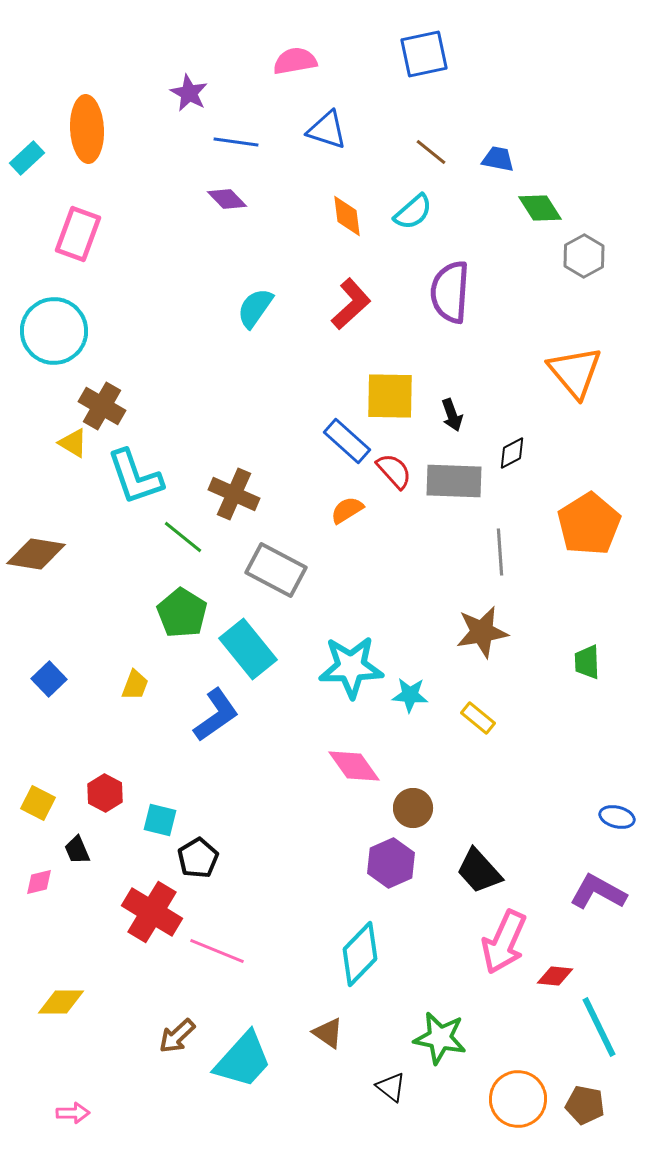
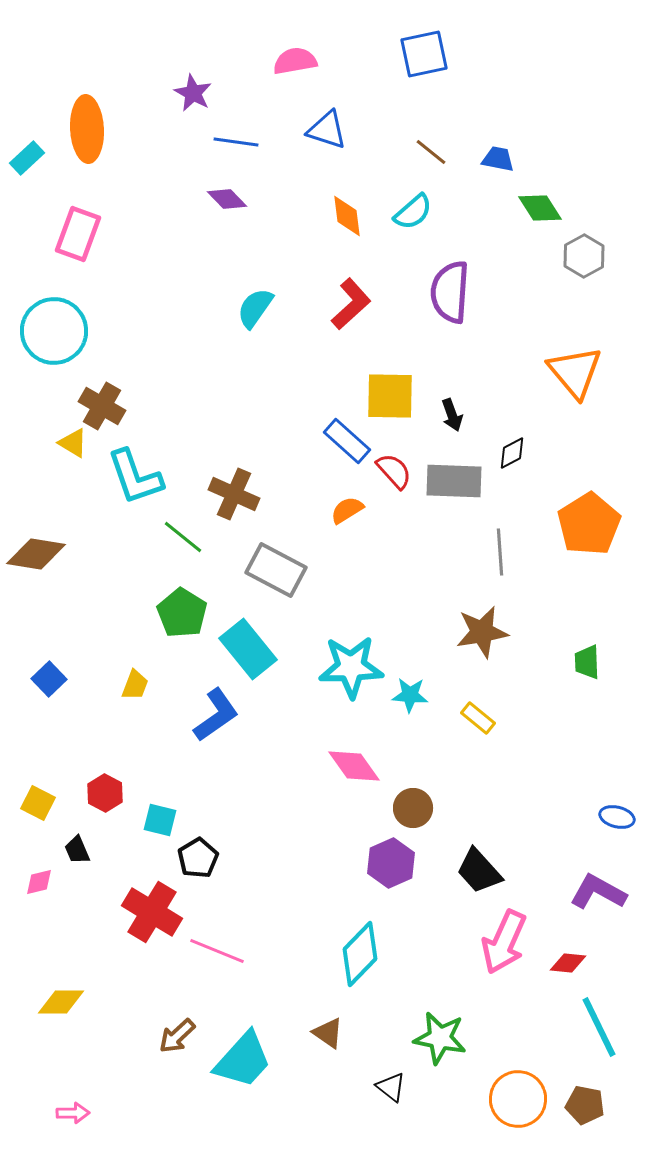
purple star at (189, 93): moved 4 px right
red diamond at (555, 976): moved 13 px right, 13 px up
